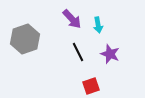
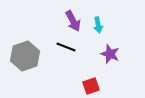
purple arrow: moved 1 px right, 2 px down; rotated 15 degrees clockwise
gray hexagon: moved 17 px down
black line: moved 12 px left, 5 px up; rotated 42 degrees counterclockwise
